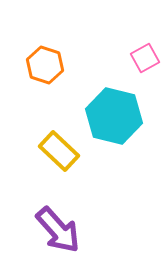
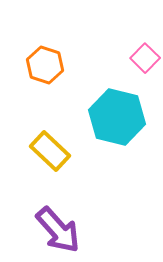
pink square: rotated 16 degrees counterclockwise
cyan hexagon: moved 3 px right, 1 px down
yellow rectangle: moved 9 px left
